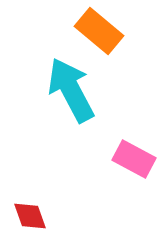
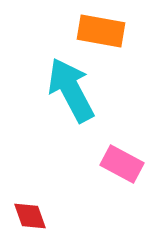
orange rectangle: moved 2 px right; rotated 30 degrees counterclockwise
pink rectangle: moved 12 px left, 5 px down
